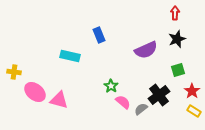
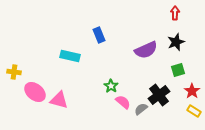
black star: moved 1 px left, 3 px down
